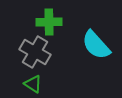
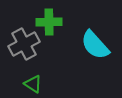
cyan semicircle: moved 1 px left
gray cross: moved 11 px left, 8 px up; rotated 32 degrees clockwise
